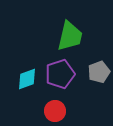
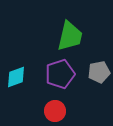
gray pentagon: rotated 10 degrees clockwise
cyan diamond: moved 11 px left, 2 px up
